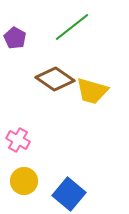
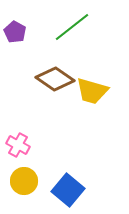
purple pentagon: moved 6 px up
pink cross: moved 5 px down
blue square: moved 1 px left, 4 px up
